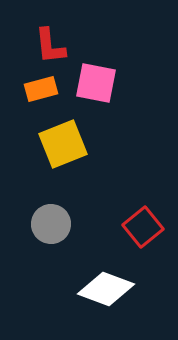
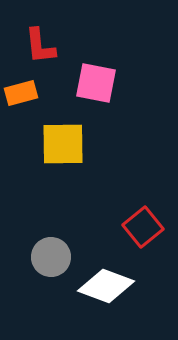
red L-shape: moved 10 px left
orange rectangle: moved 20 px left, 4 px down
yellow square: rotated 21 degrees clockwise
gray circle: moved 33 px down
white diamond: moved 3 px up
